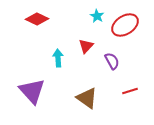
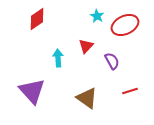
red diamond: rotated 60 degrees counterclockwise
red ellipse: rotated 8 degrees clockwise
